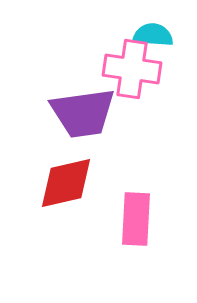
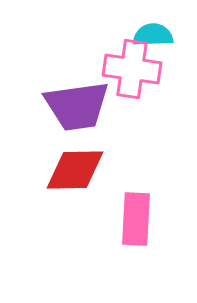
cyan semicircle: rotated 6 degrees counterclockwise
purple trapezoid: moved 6 px left, 7 px up
red diamond: moved 9 px right, 13 px up; rotated 12 degrees clockwise
